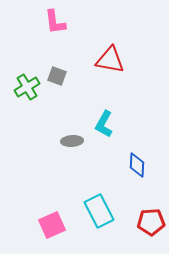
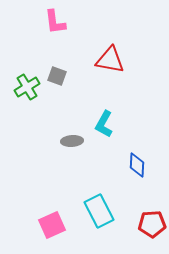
red pentagon: moved 1 px right, 2 px down
